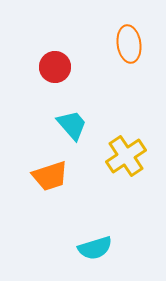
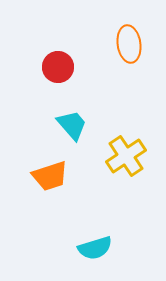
red circle: moved 3 px right
